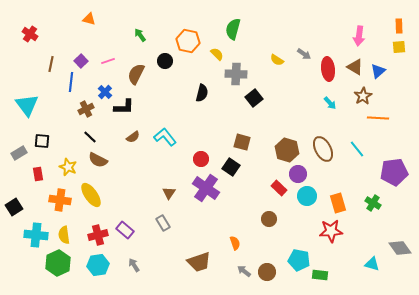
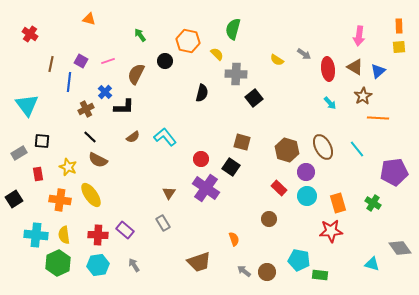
purple square at (81, 61): rotated 16 degrees counterclockwise
blue line at (71, 82): moved 2 px left
brown ellipse at (323, 149): moved 2 px up
purple circle at (298, 174): moved 8 px right, 2 px up
black square at (14, 207): moved 8 px up
red cross at (98, 235): rotated 18 degrees clockwise
orange semicircle at (235, 243): moved 1 px left, 4 px up
